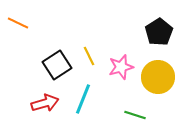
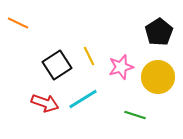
cyan line: rotated 36 degrees clockwise
red arrow: rotated 36 degrees clockwise
